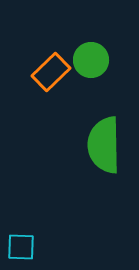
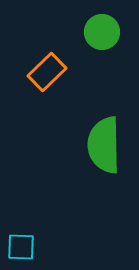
green circle: moved 11 px right, 28 px up
orange rectangle: moved 4 px left
